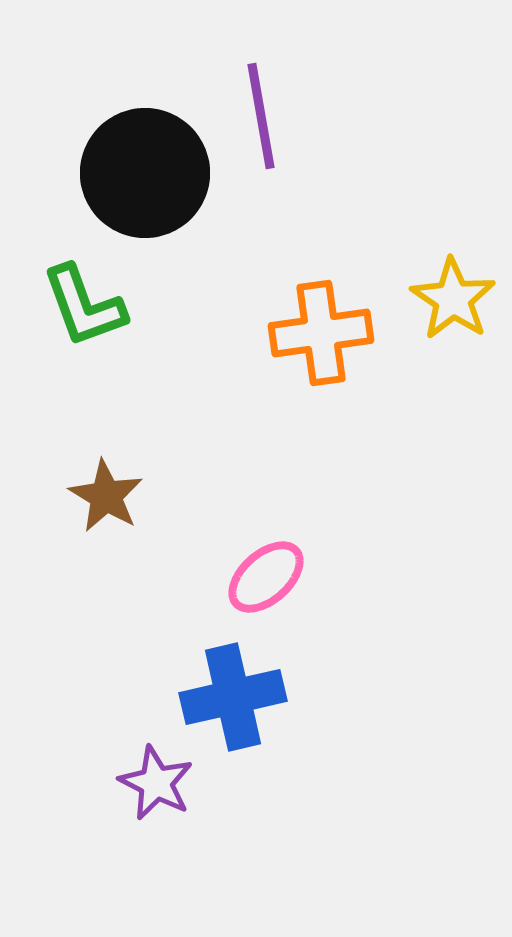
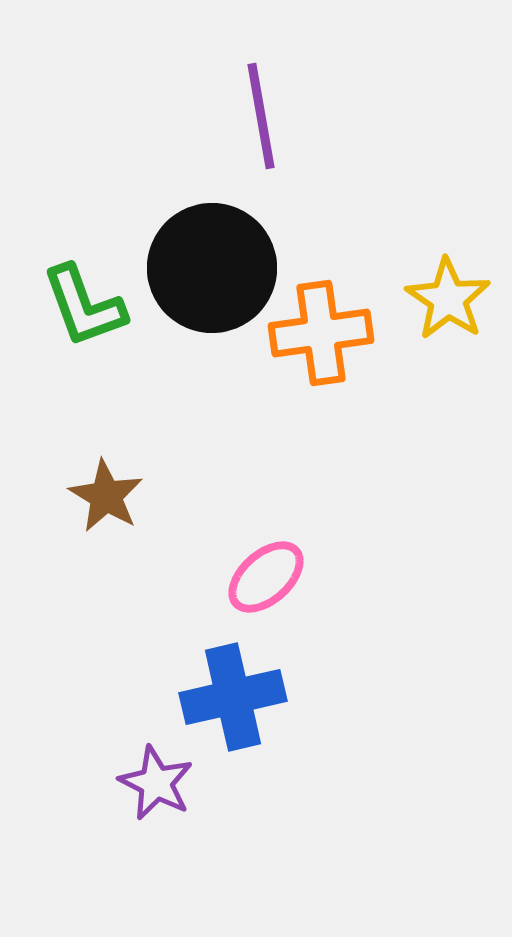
black circle: moved 67 px right, 95 px down
yellow star: moved 5 px left
